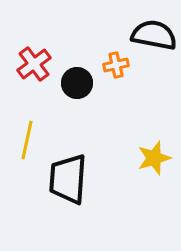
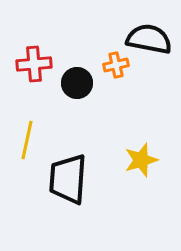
black semicircle: moved 5 px left, 4 px down
red cross: rotated 32 degrees clockwise
yellow star: moved 13 px left, 2 px down
